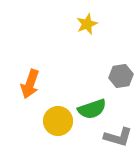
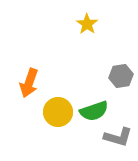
yellow star: rotated 15 degrees counterclockwise
orange arrow: moved 1 px left, 1 px up
green semicircle: moved 2 px right, 2 px down
yellow circle: moved 9 px up
